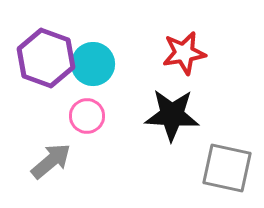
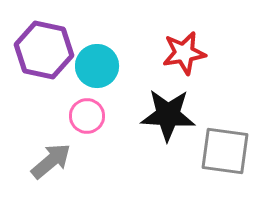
purple hexagon: moved 2 px left, 8 px up; rotated 8 degrees counterclockwise
cyan circle: moved 4 px right, 2 px down
black star: moved 4 px left
gray square: moved 2 px left, 17 px up; rotated 4 degrees counterclockwise
